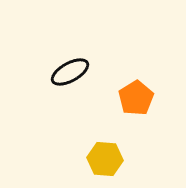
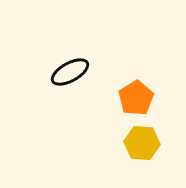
yellow hexagon: moved 37 px right, 16 px up
